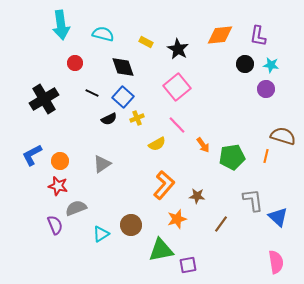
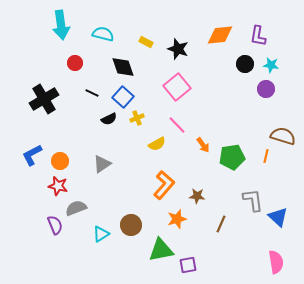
black star: rotated 10 degrees counterclockwise
brown line: rotated 12 degrees counterclockwise
